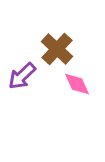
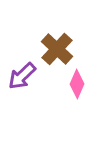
pink diamond: rotated 48 degrees clockwise
